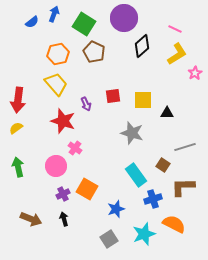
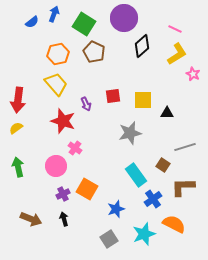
pink star: moved 2 px left, 1 px down; rotated 16 degrees counterclockwise
gray star: moved 2 px left; rotated 30 degrees counterclockwise
blue cross: rotated 18 degrees counterclockwise
